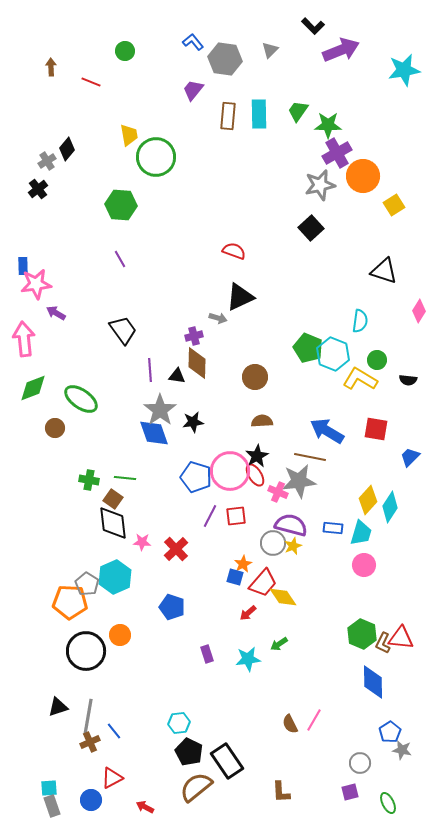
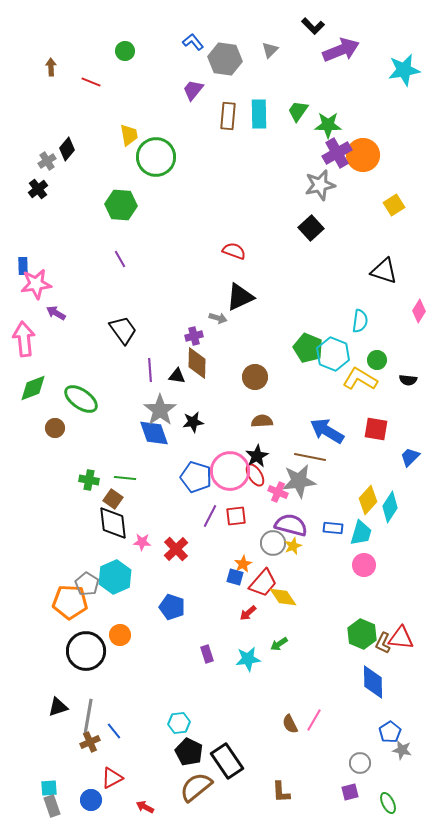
orange circle at (363, 176): moved 21 px up
